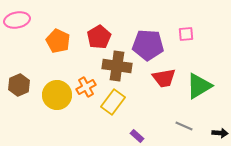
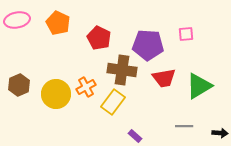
red pentagon: moved 1 px down; rotated 15 degrees counterclockwise
orange pentagon: moved 18 px up
brown cross: moved 5 px right, 4 px down
yellow circle: moved 1 px left, 1 px up
gray line: rotated 24 degrees counterclockwise
purple rectangle: moved 2 px left
